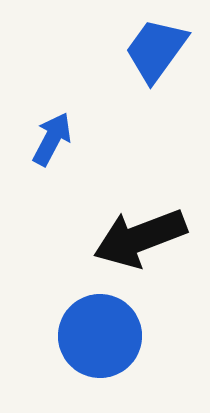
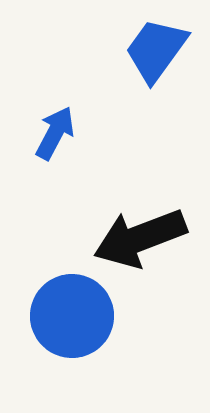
blue arrow: moved 3 px right, 6 px up
blue circle: moved 28 px left, 20 px up
